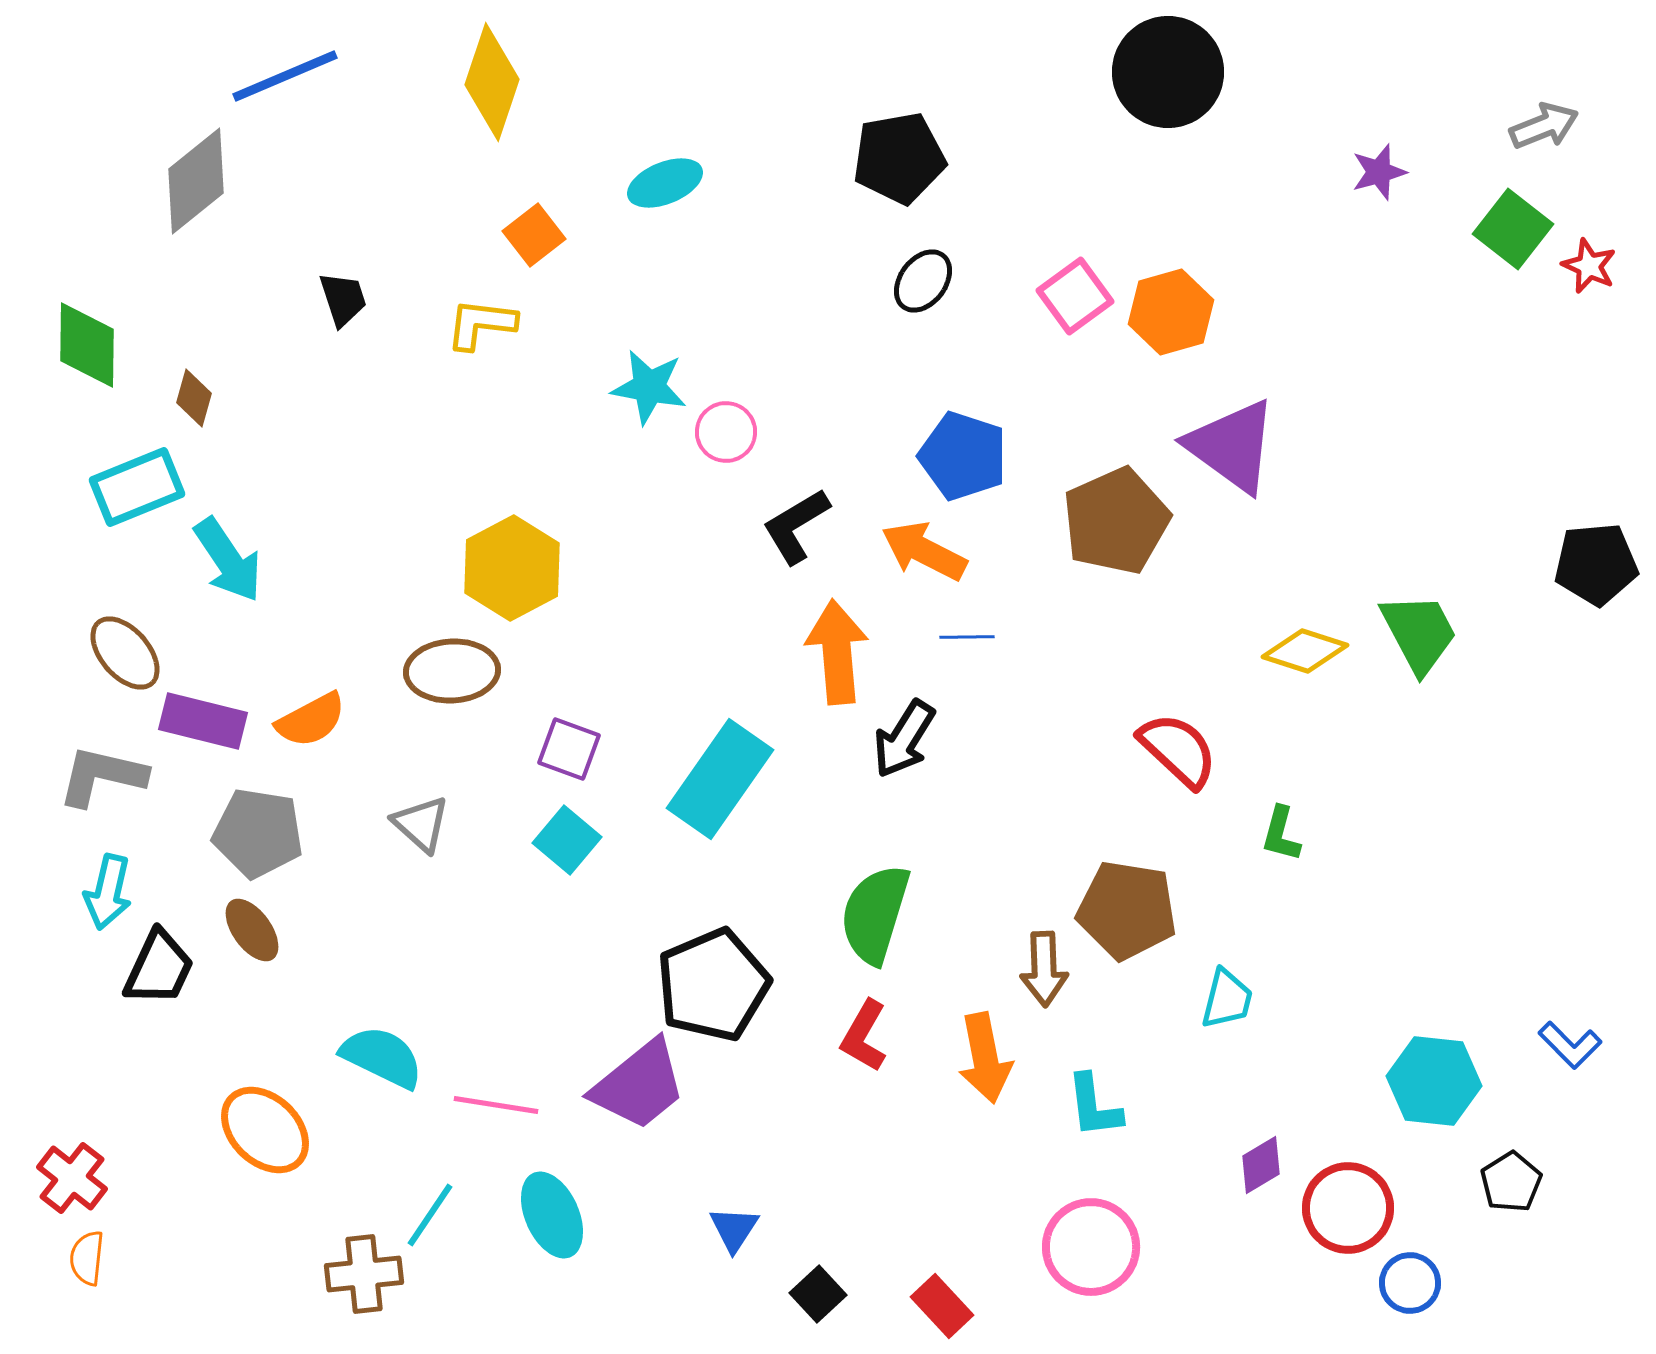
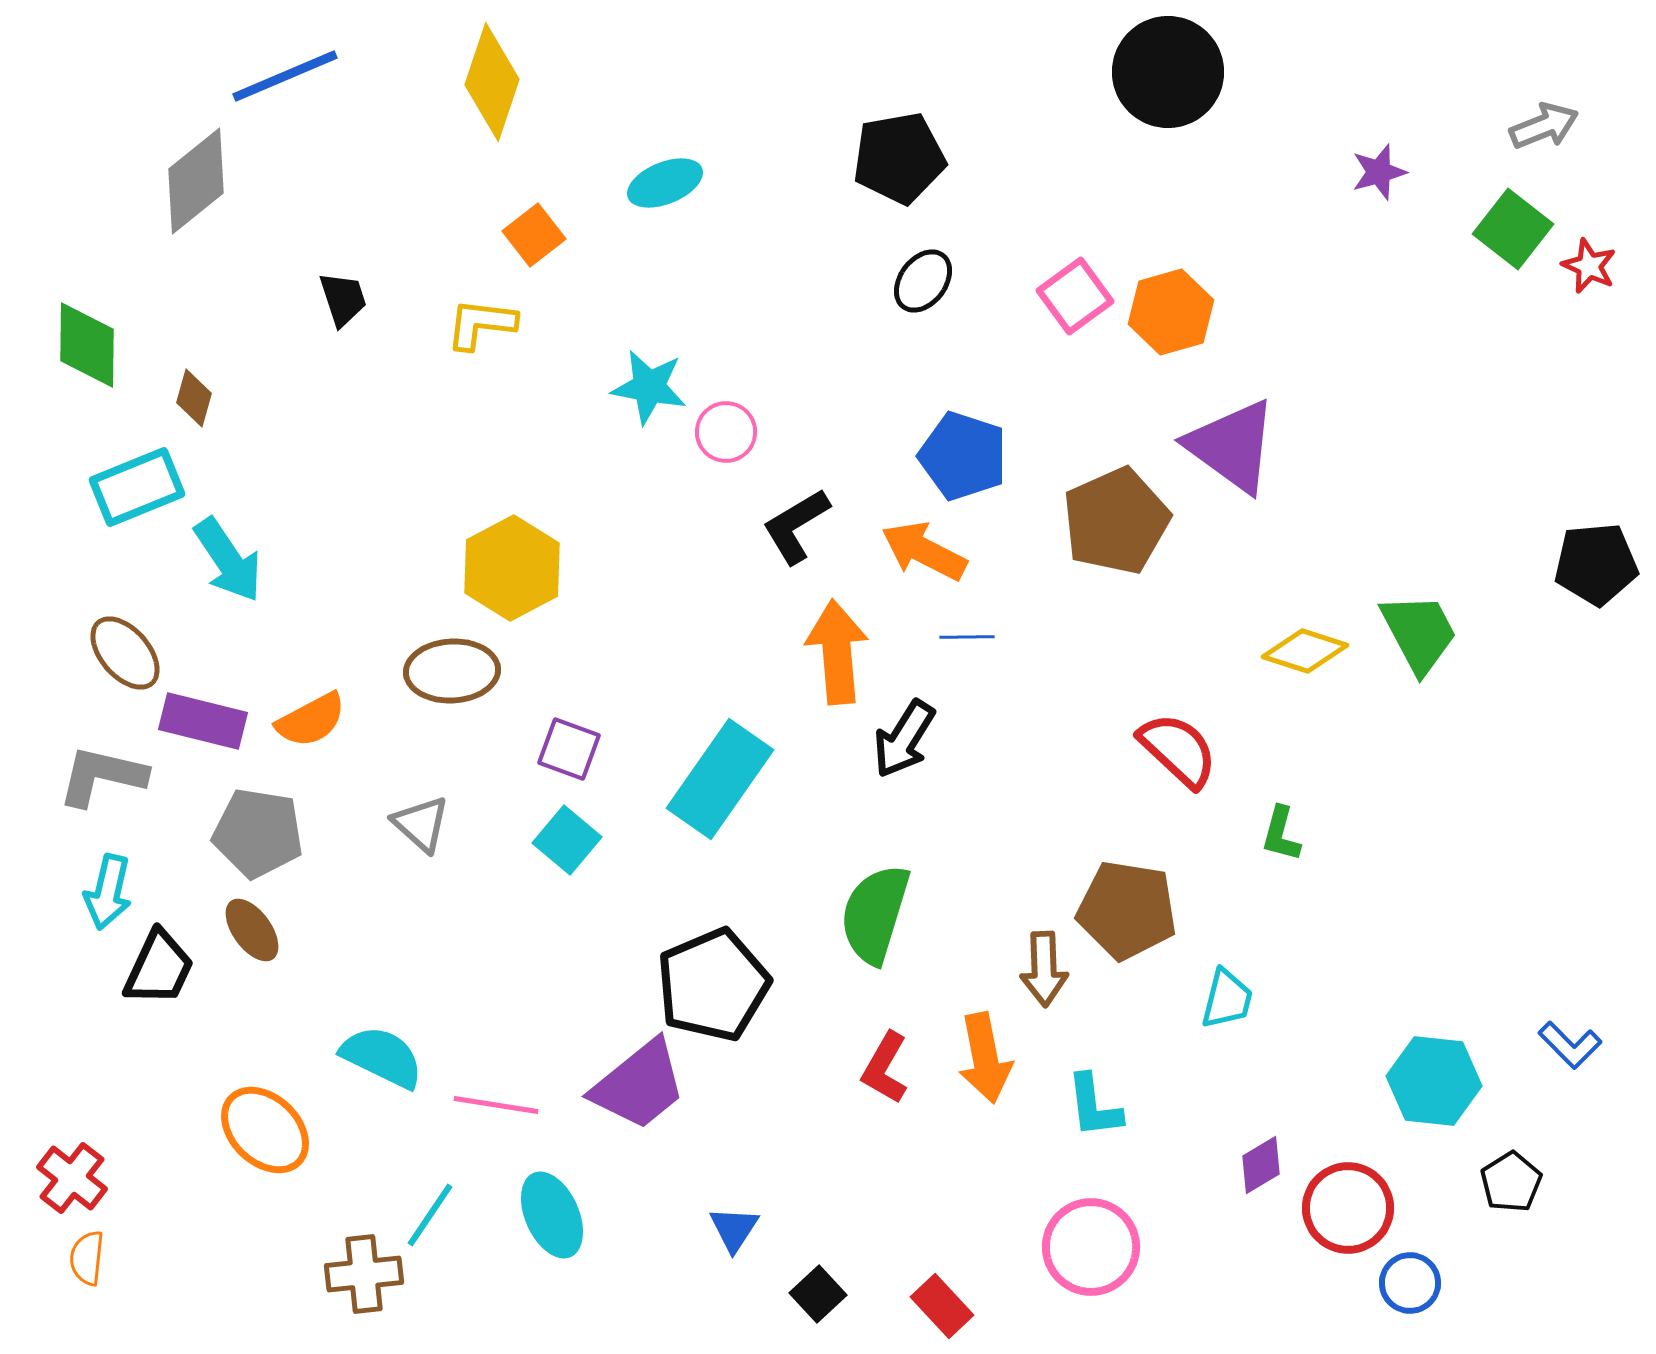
red L-shape at (864, 1036): moved 21 px right, 32 px down
